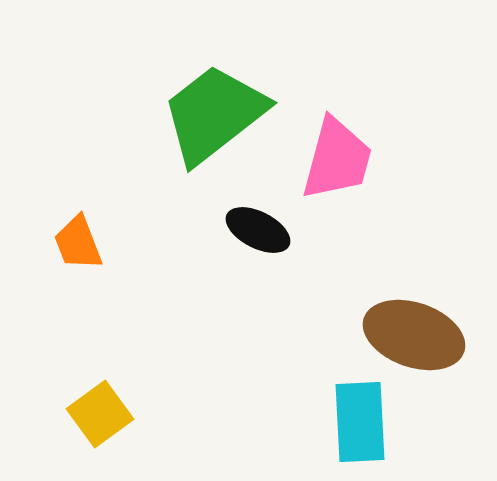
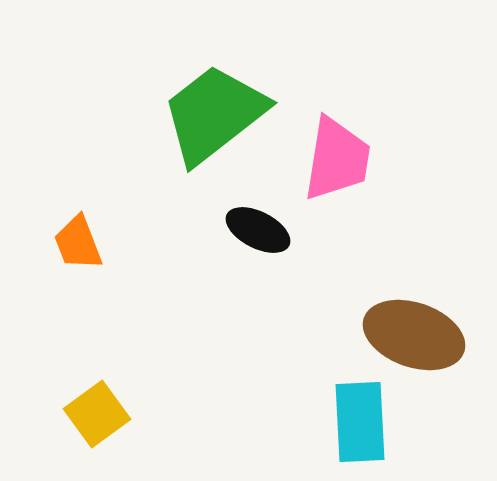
pink trapezoid: rotated 6 degrees counterclockwise
yellow square: moved 3 px left
